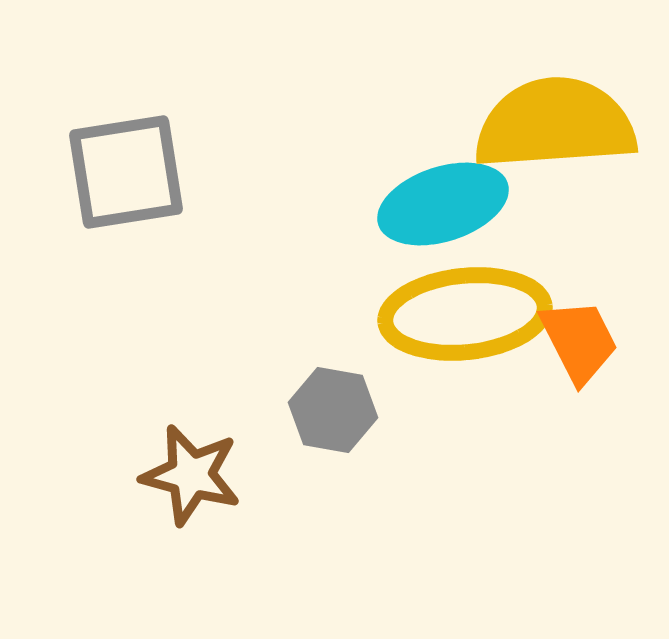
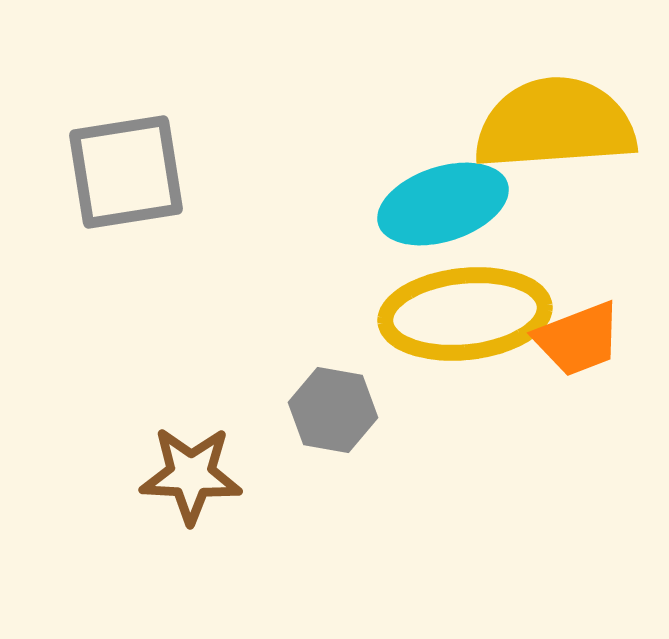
orange trapezoid: moved 1 px left, 2 px up; rotated 96 degrees clockwise
brown star: rotated 12 degrees counterclockwise
